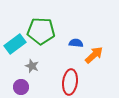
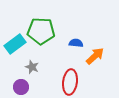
orange arrow: moved 1 px right, 1 px down
gray star: moved 1 px down
